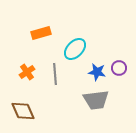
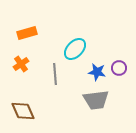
orange rectangle: moved 14 px left
orange cross: moved 6 px left, 8 px up
